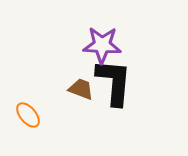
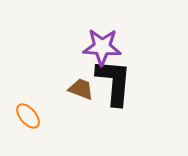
purple star: moved 2 px down
orange ellipse: moved 1 px down
